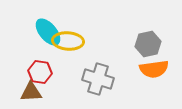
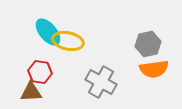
yellow ellipse: rotated 8 degrees clockwise
gray cross: moved 3 px right, 3 px down; rotated 12 degrees clockwise
